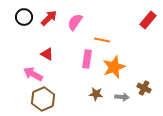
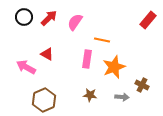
pink arrow: moved 7 px left, 7 px up
brown cross: moved 2 px left, 3 px up
brown star: moved 6 px left, 1 px down
brown hexagon: moved 1 px right, 1 px down
